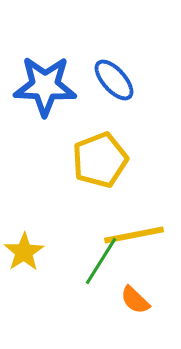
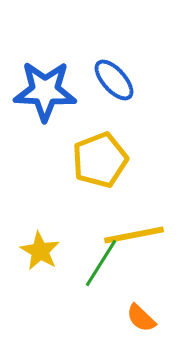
blue star: moved 5 px down
yellow star: moved 16 px right, 1 px up; rotated 9 degrees counterclockwise
green line: moved 2 px down
orange semicircle: moved 6 px right, 18 px down
